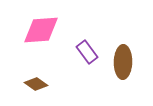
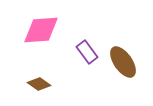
brown ellipse: rotated 36 degrees counterclockwise
brown diamond: moved 3 px right
